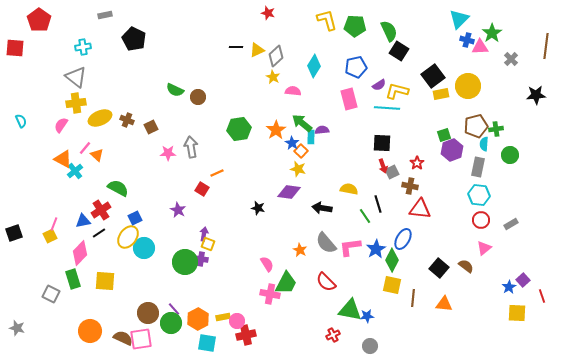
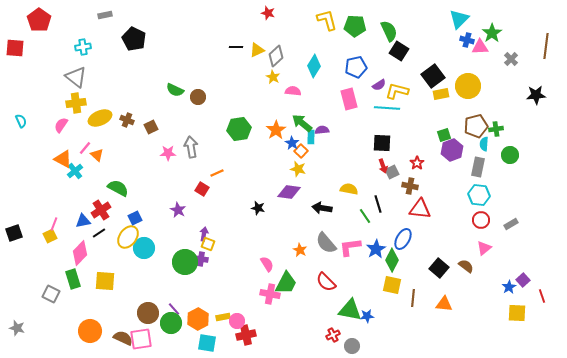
gray circle at (370, 346): moved 18 px left
